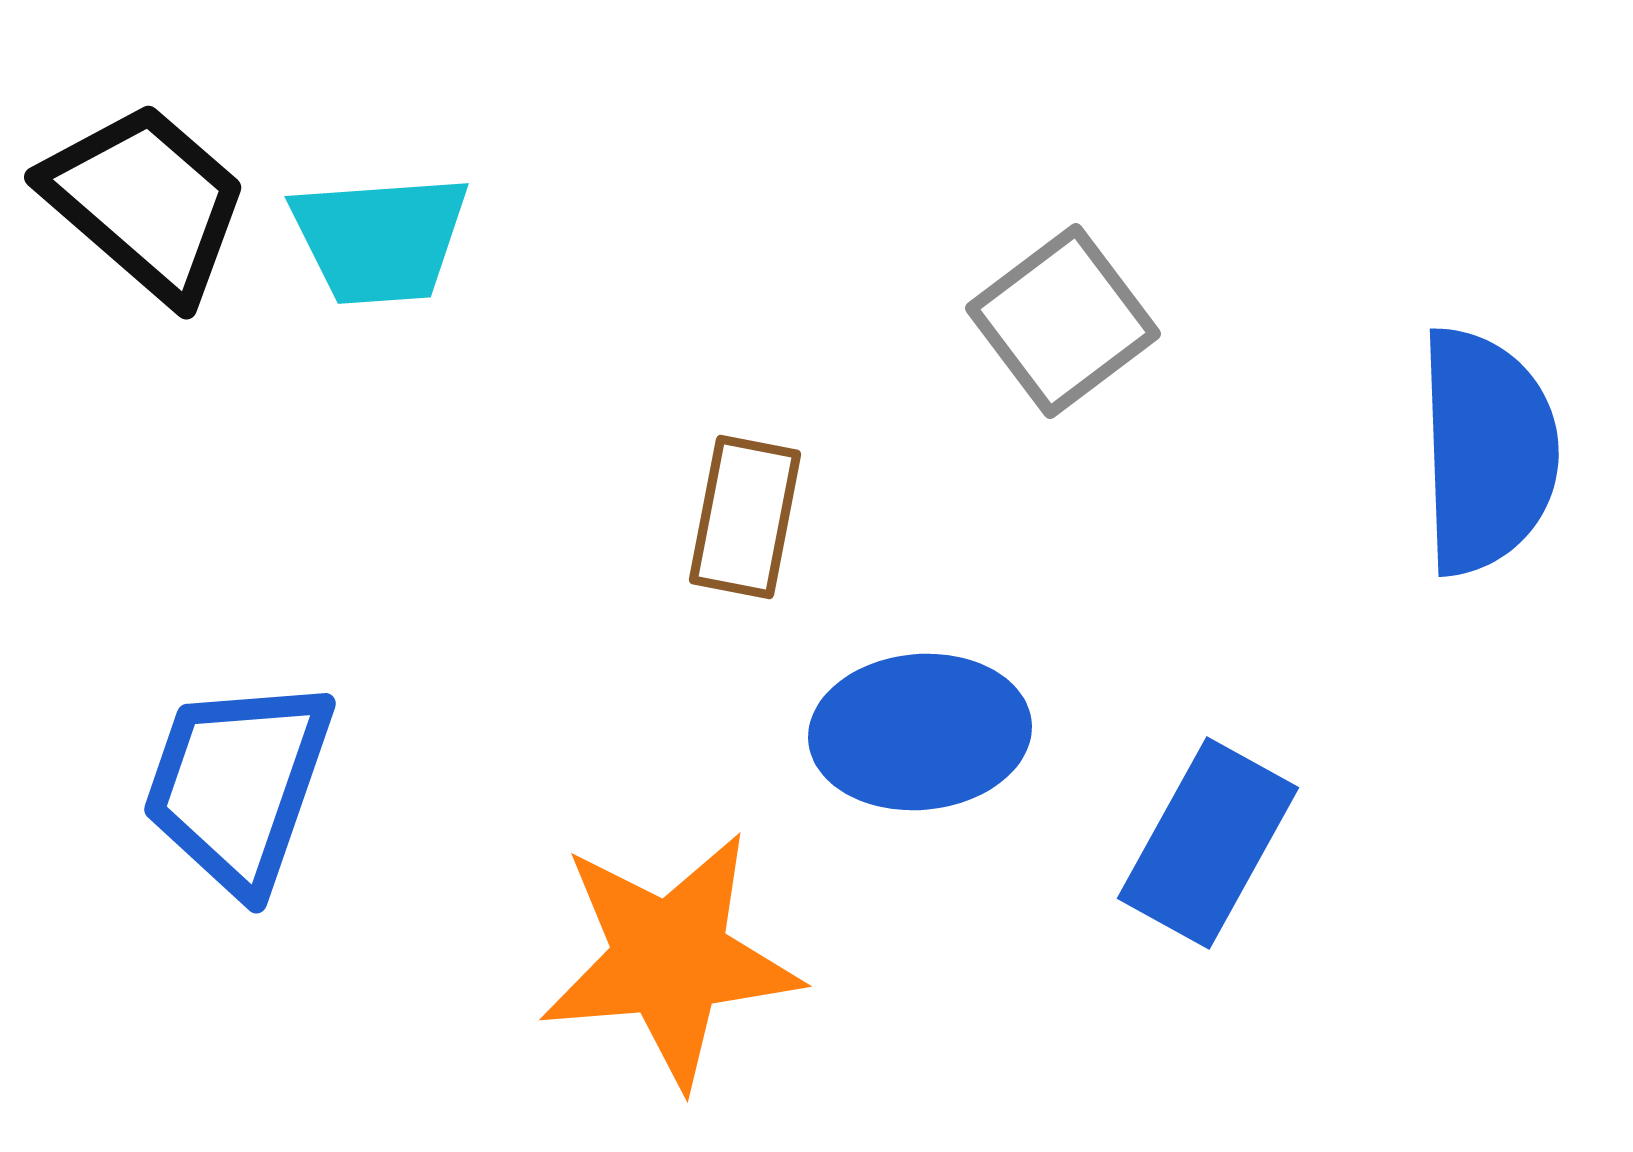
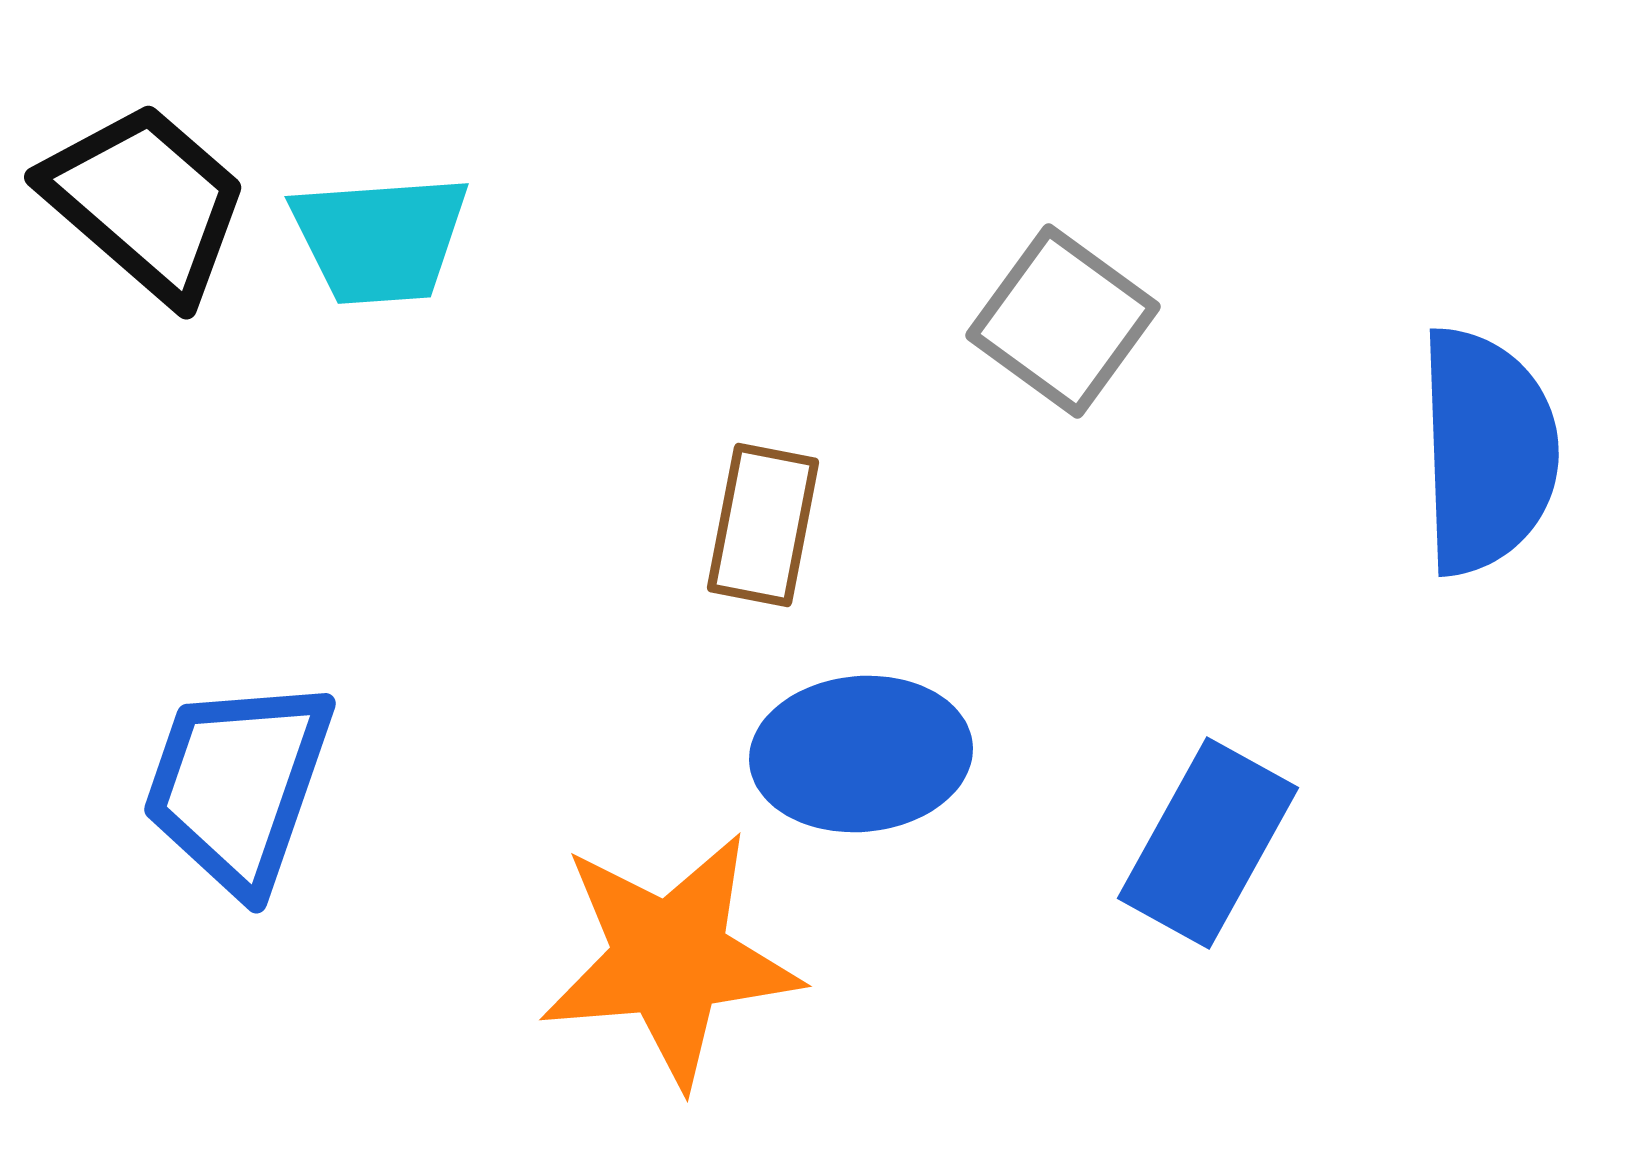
gray square: rotated 17 degrees counterclockwise
brown rectangle: moved 18 px right, 8 px down
blue ellipse: moved 59 px left, 22 px down
